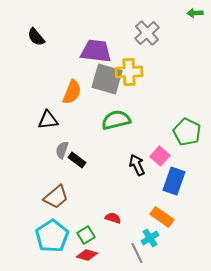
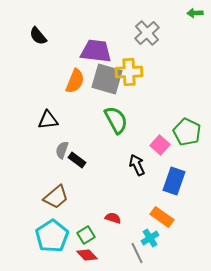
black semicircle: moved 2 px right, 1 px up
orange semicircle: moved 3 px right, 11 px up
green semicircle: rotated 76 degrees clockwise
pink square: moved 11 px up
red diamond: rotated 30 degrees clockwise
